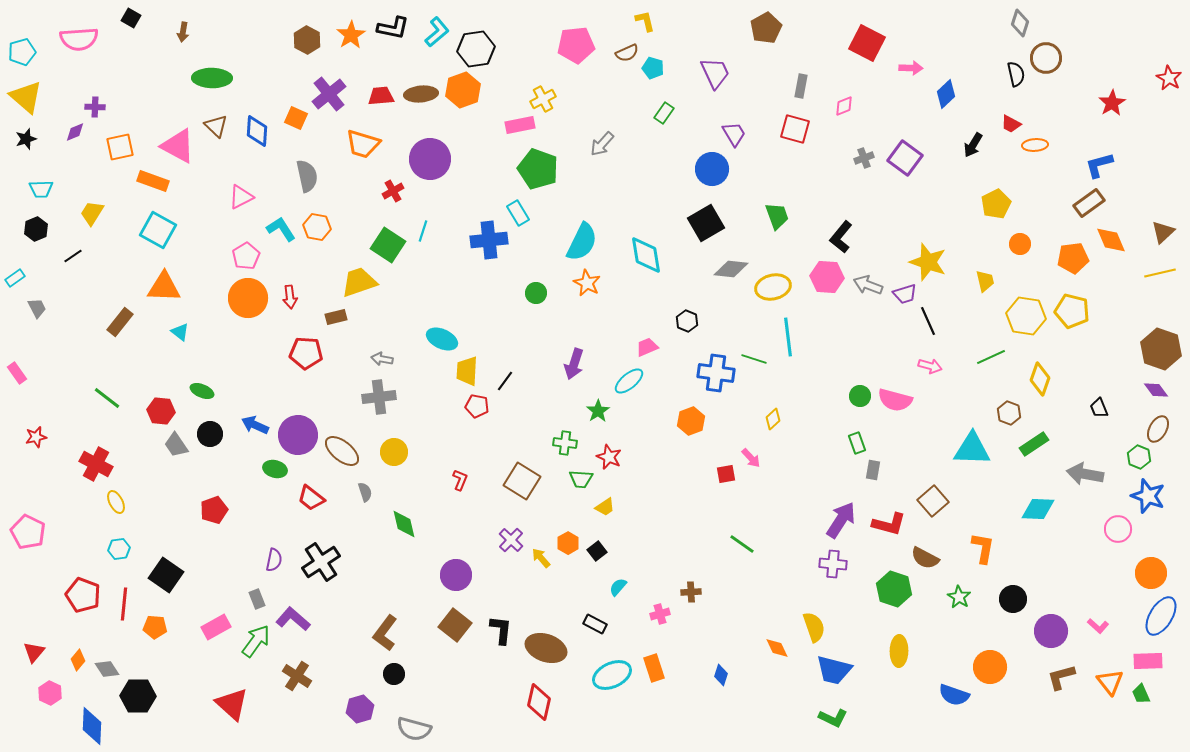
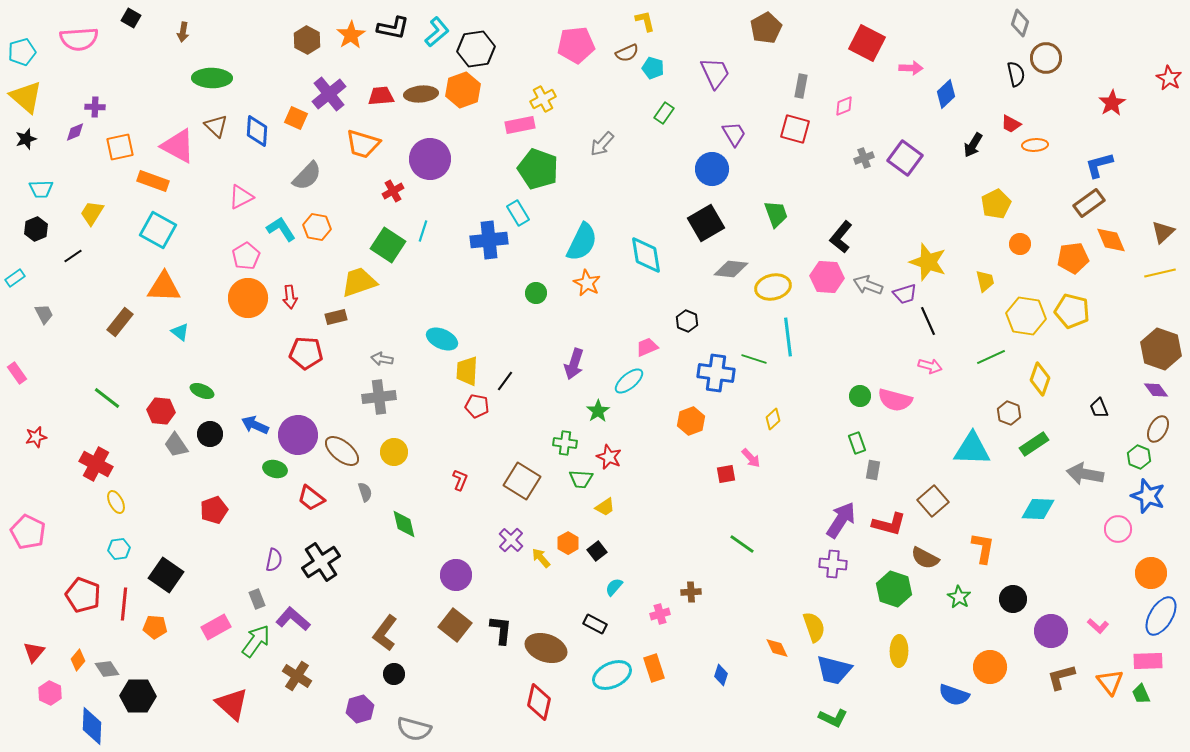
gray semicircle at (307, 176): rotated 56 degrees clockwise
green trapezoid at (777, 216): moved 1 px left, 2 px up
gray trapezoid at (37, 308): moved 7 px right, 6 px down
cyan semicircle at (618, 587): moved 4 px left
